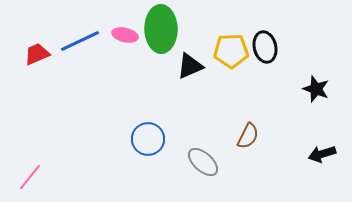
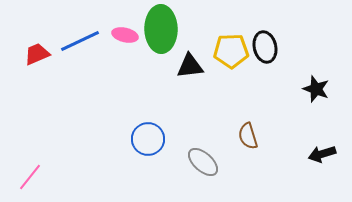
black triangle: rotated 16 degrees clockwise
brown semicircle: rotated 136 degrees clockwise
